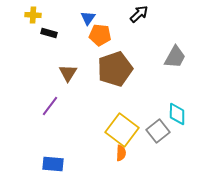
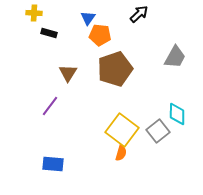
yellow cross: moved 1 px right, 2 px up
orange semicircle: rotated 14 degrees clockwise
